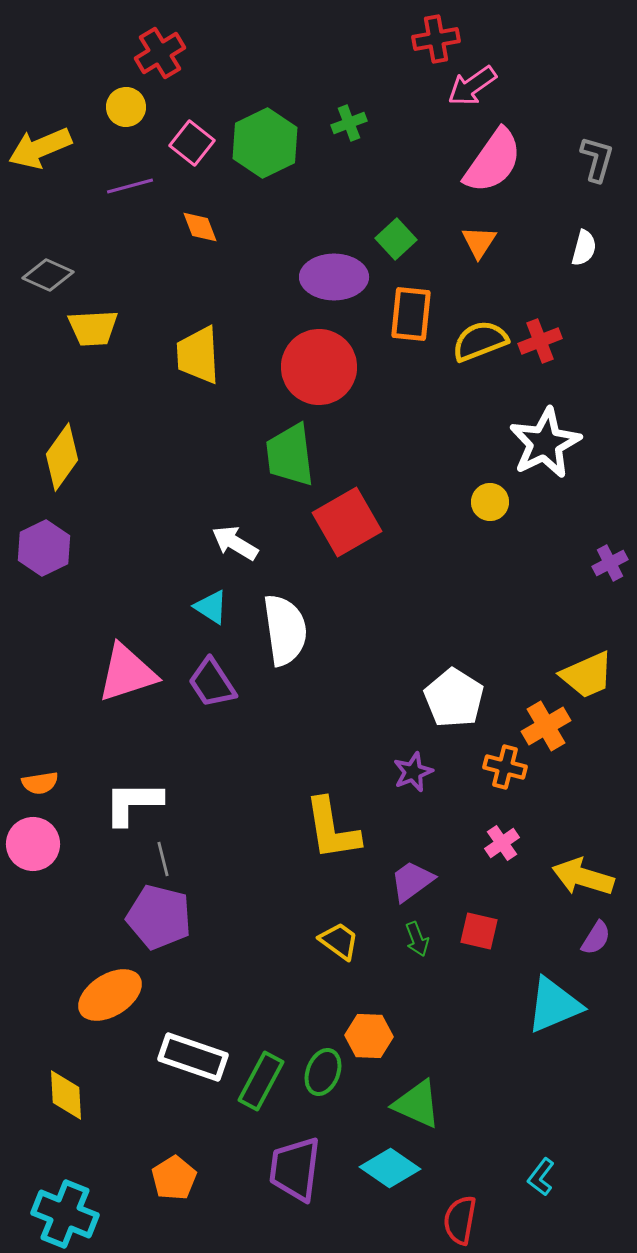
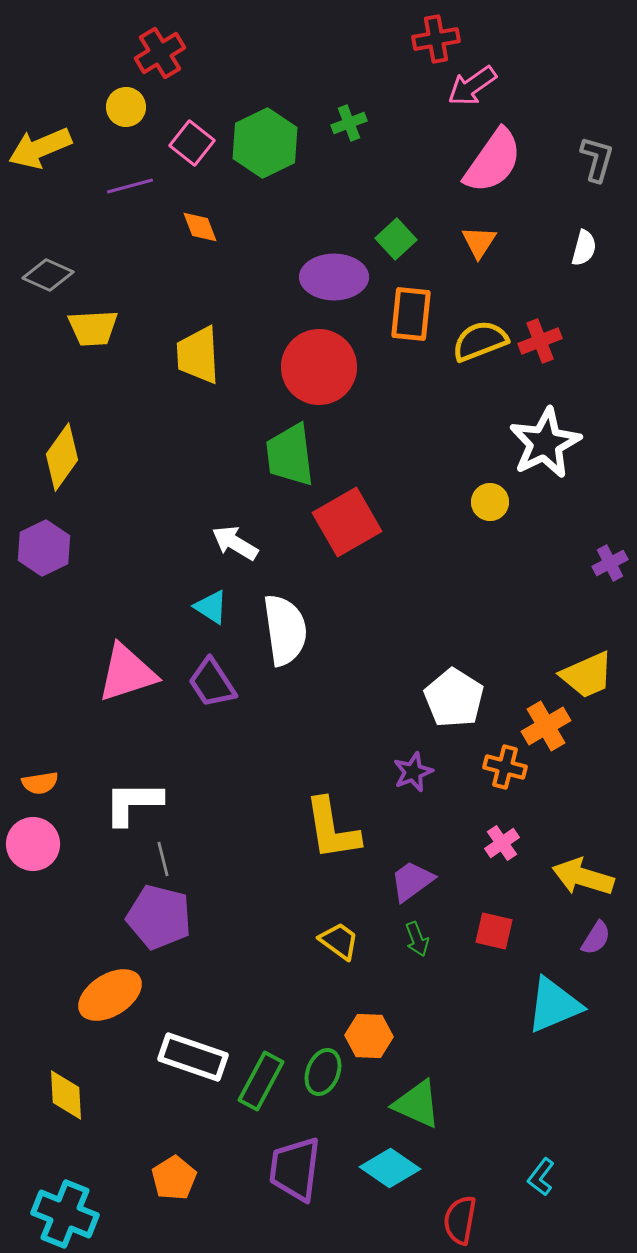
red square at (479, 931): moved 15 px right
